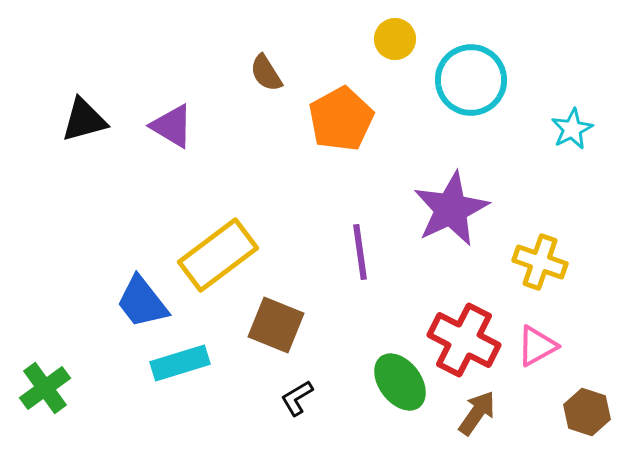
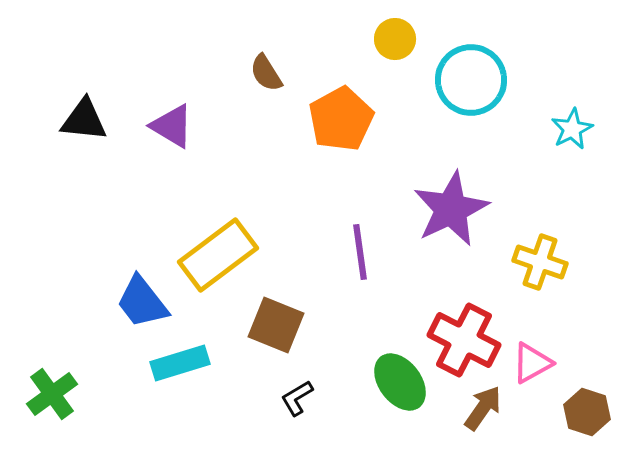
black triangle: rotated 21 degrees clockwise
pink triangle: moved 5 px left, 17 px down
green cross: moved 7 px right, 6 px down
brown arrow: moved 6 px right, 5 px up
